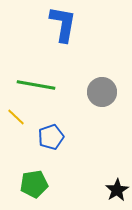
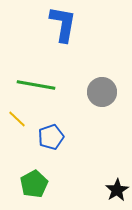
yellow line: moved 1 px right, 2 px down
green pentagon: rotated 20 degrees counterclockwise
